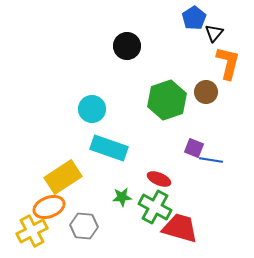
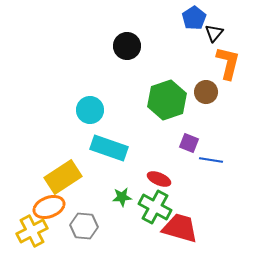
cyan circle: moved 2 px left, 1 px down
purple square: moved 5 px left, 5 px up
